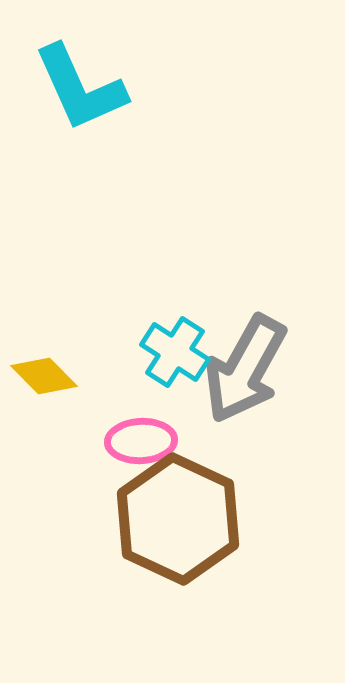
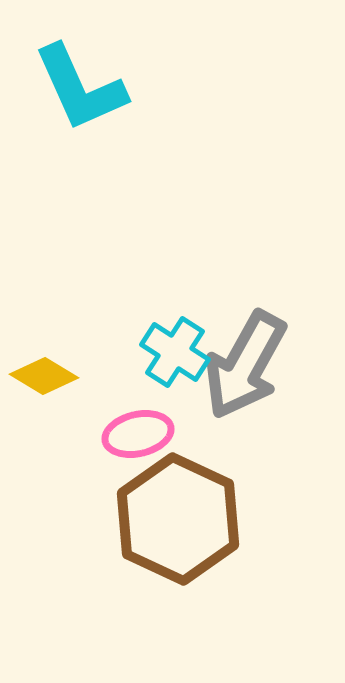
gray arrow: moved 4 px up
yellow diamond: rotated 14 degrees counterclockwise
pink ellipse: moved 3 px left, 7 px up; rotated 10 degrees counterclockwise
